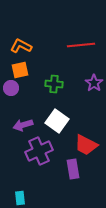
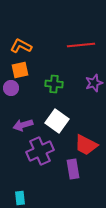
purple star: rotated 18 degrees clockwise
purple cross: moved 1 px right
